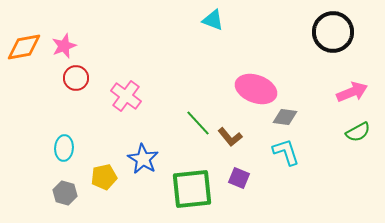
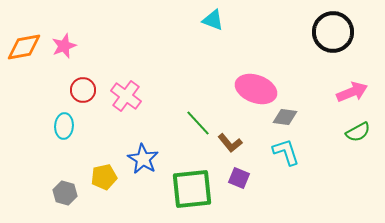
red circle: moved 7 px right, 12 px down
brown L-shape: moved 6 px down
cyan ellipse: moved 22 px up
